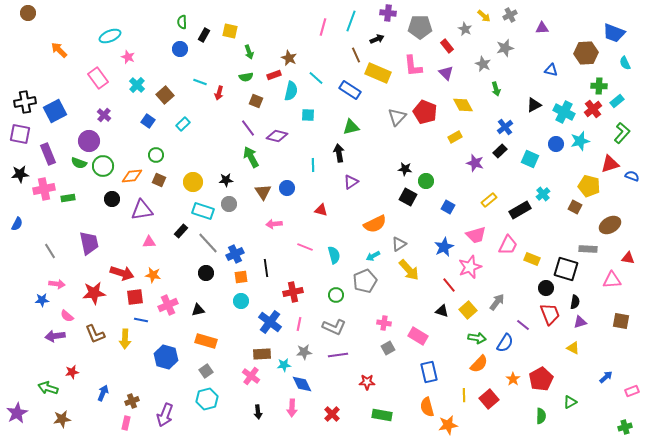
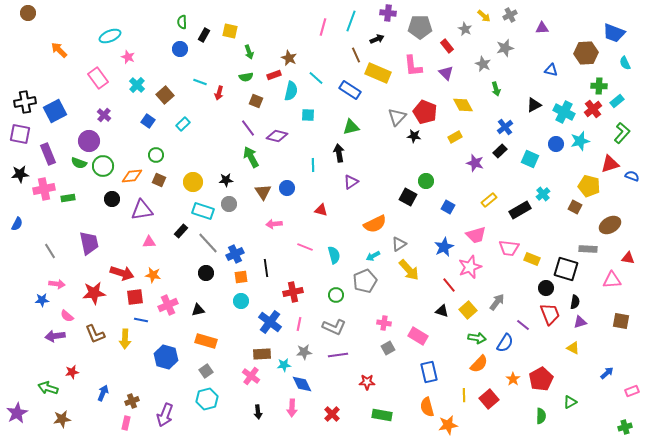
black star at (405, 169): moved 9 px right, 33 px up
pink trapezoid at (508, 245): moved 1 px right, 3 px down; rotated 70 degrees clockwise
blue arrow at (606, 377): moved 1 px right, 4 px up
